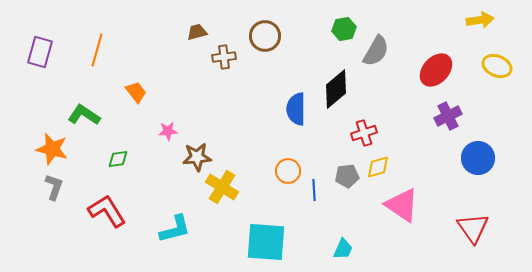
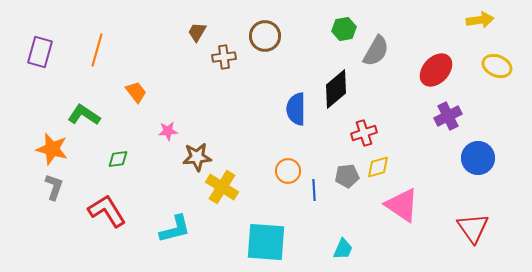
brown trapezoid: rotated 45 degrees counterclockwise
